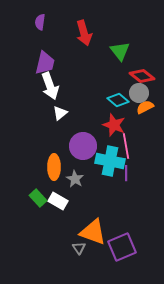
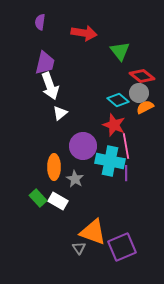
red arrow: rotated 65 degrees counterclockwise
